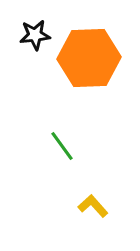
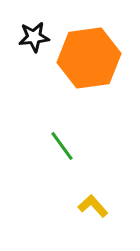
black star: moved 1 px left, 2 px down
orange hexagon: rotated 6 degrees counterclockwise
